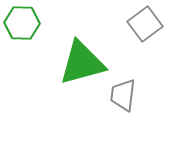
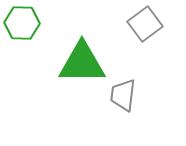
green triangle: rotated 15 degrees clockwise
